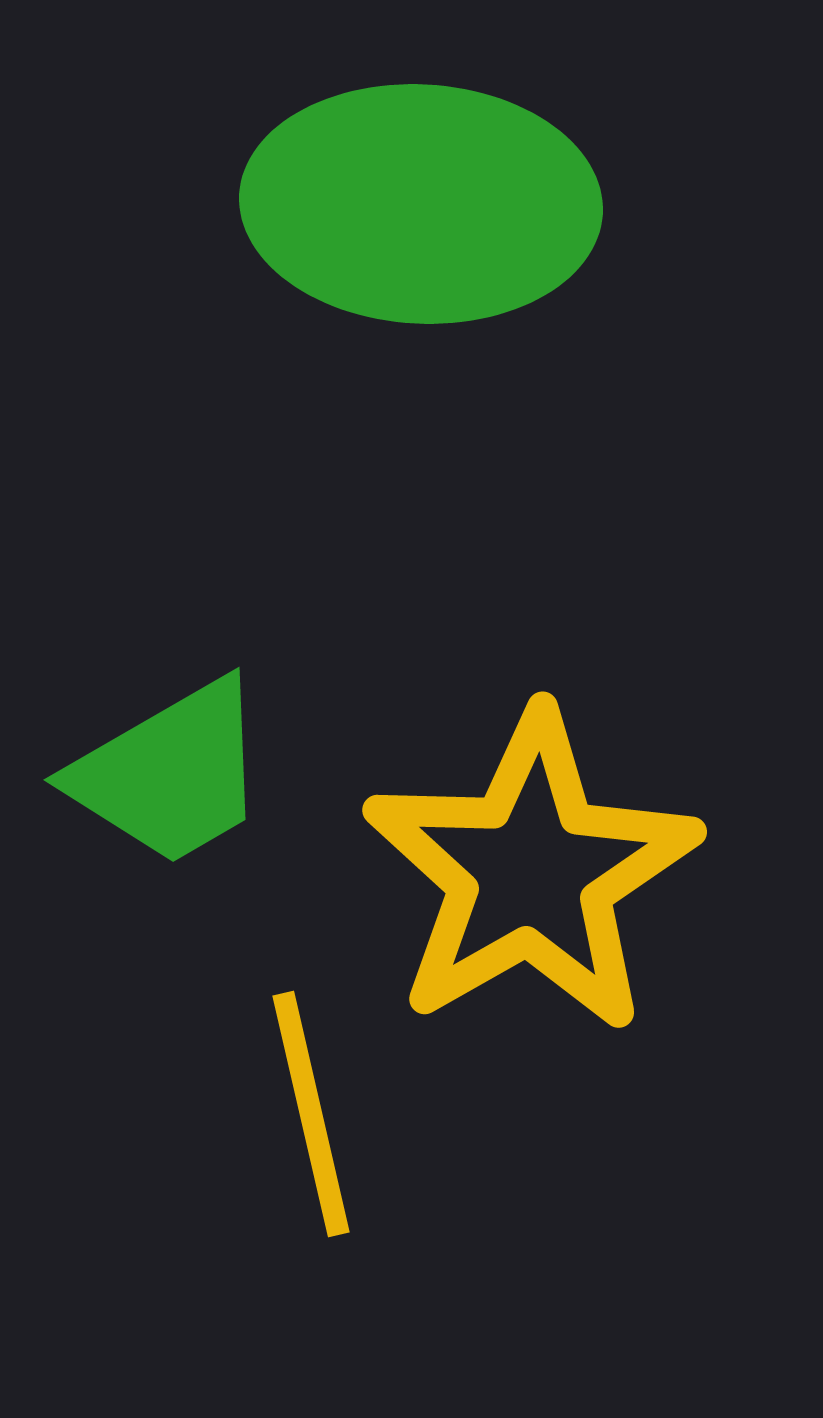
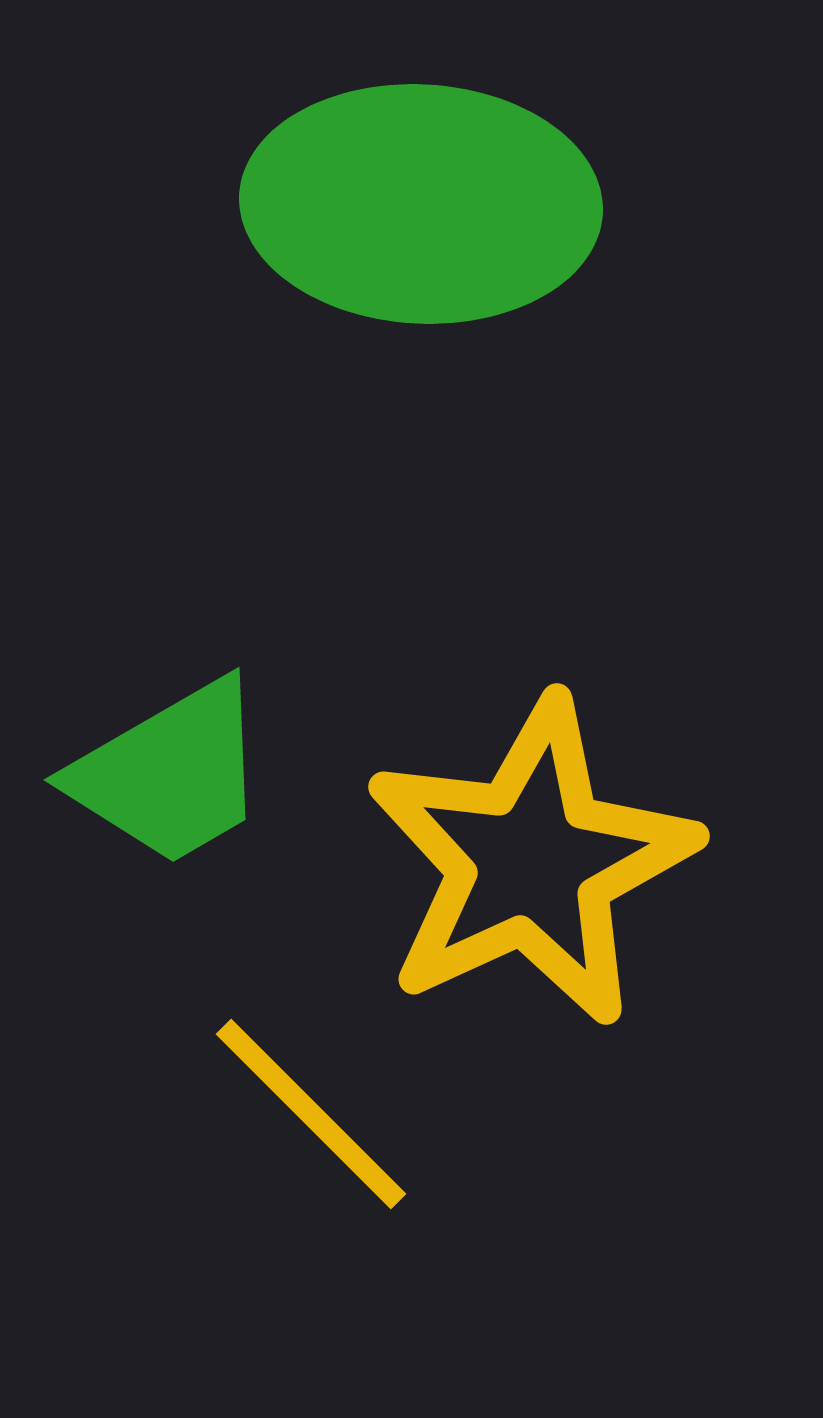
yellow star: moved 10 px up; rotated 5 degrees clockwise
yellow line: rotated 32 degrees counterclockwise
